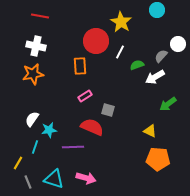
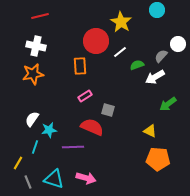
red line: rotated 24 degrees counterclockwise
white line: rotated 24 degrees clockwise
